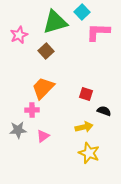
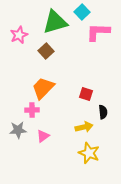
black semicircle: moved 1 px left, 1 px down; rotated 64 degrees clockwise
